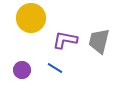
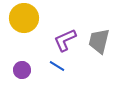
yellow circle: moved 7 px left
purple L-shape: rotated 35 degrees counterclockwise
blue line: moved 2 px right, 2 px up
